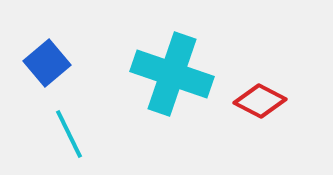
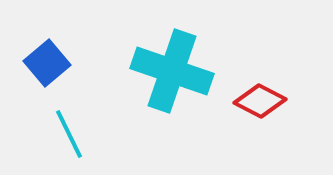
cyan cross: moved 3 px up
